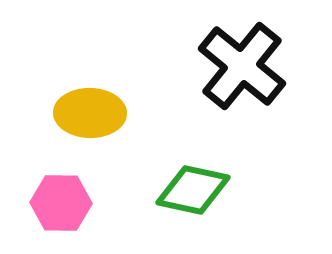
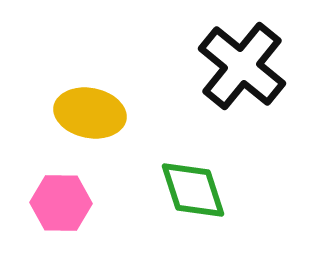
yellow ellipse: rotated 10 degrees clockwise
green diamond: rotated 60 degrees clockwise
